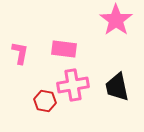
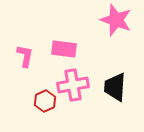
pink star: rotated 16 degrees counterclockwise
pink L-shape: moved 5 px right, 3 px down
black trapezoid: moved 2 px left; rotated 16 degrees clockwise
red hexagon: rotated 25 degrees clockwise
